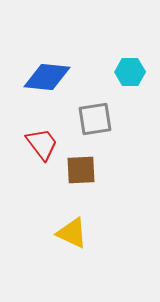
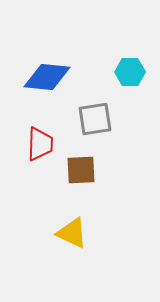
red trapezoid: moved 2 px left; rotated 39 degrees clockwise
